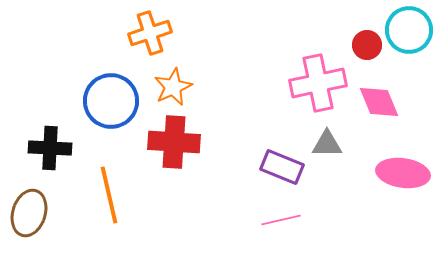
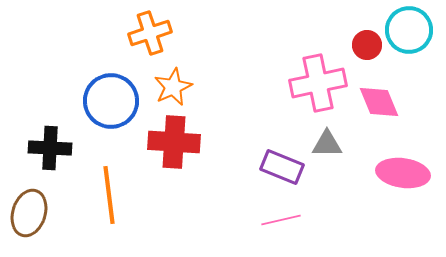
orange line: rotated 6 degrees clockwise
